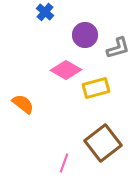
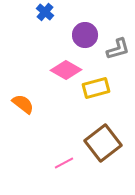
gray L-shape: moved 1 px down
pink line: rotated 42 degrees clockwise
